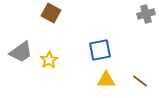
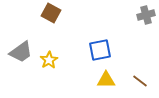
gray cross: moved 1 px down
